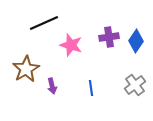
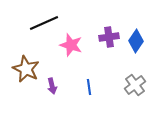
brown star: rotated 16 degrees counterclockwise
blue line: moved 2 px left, 1 px up
